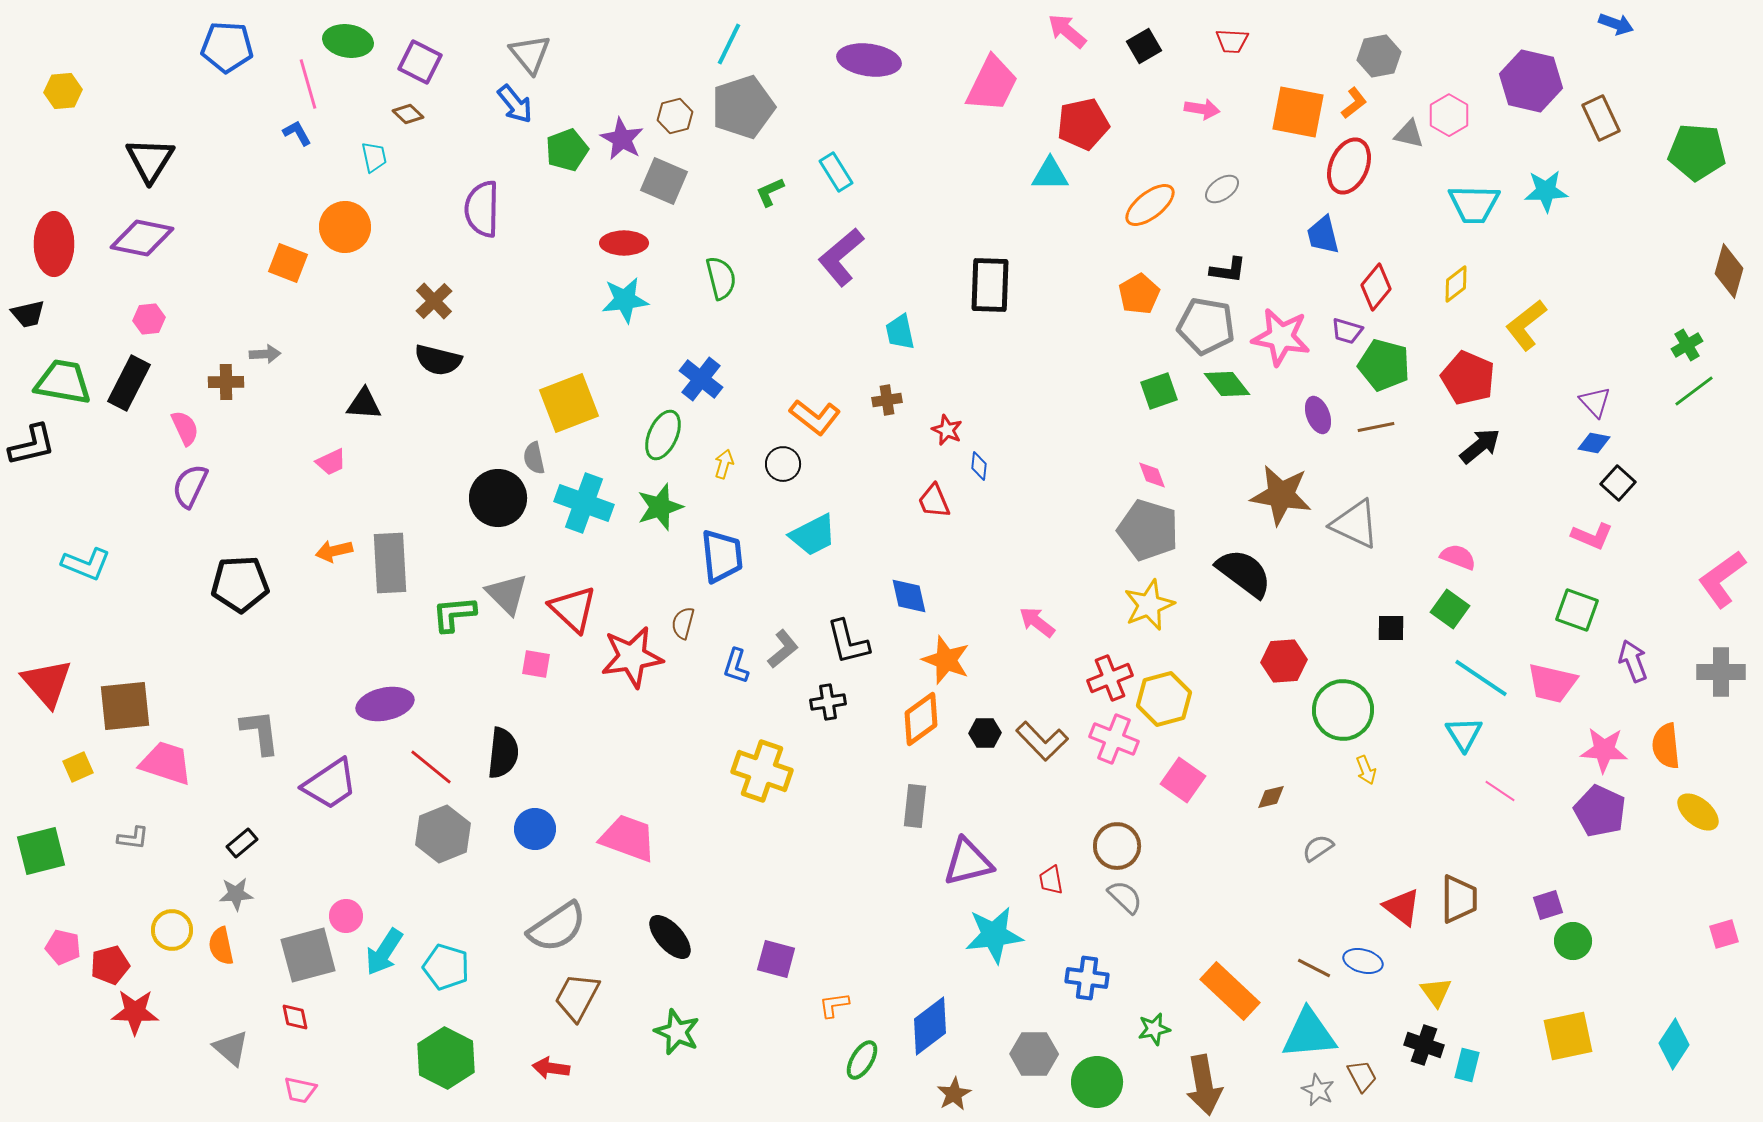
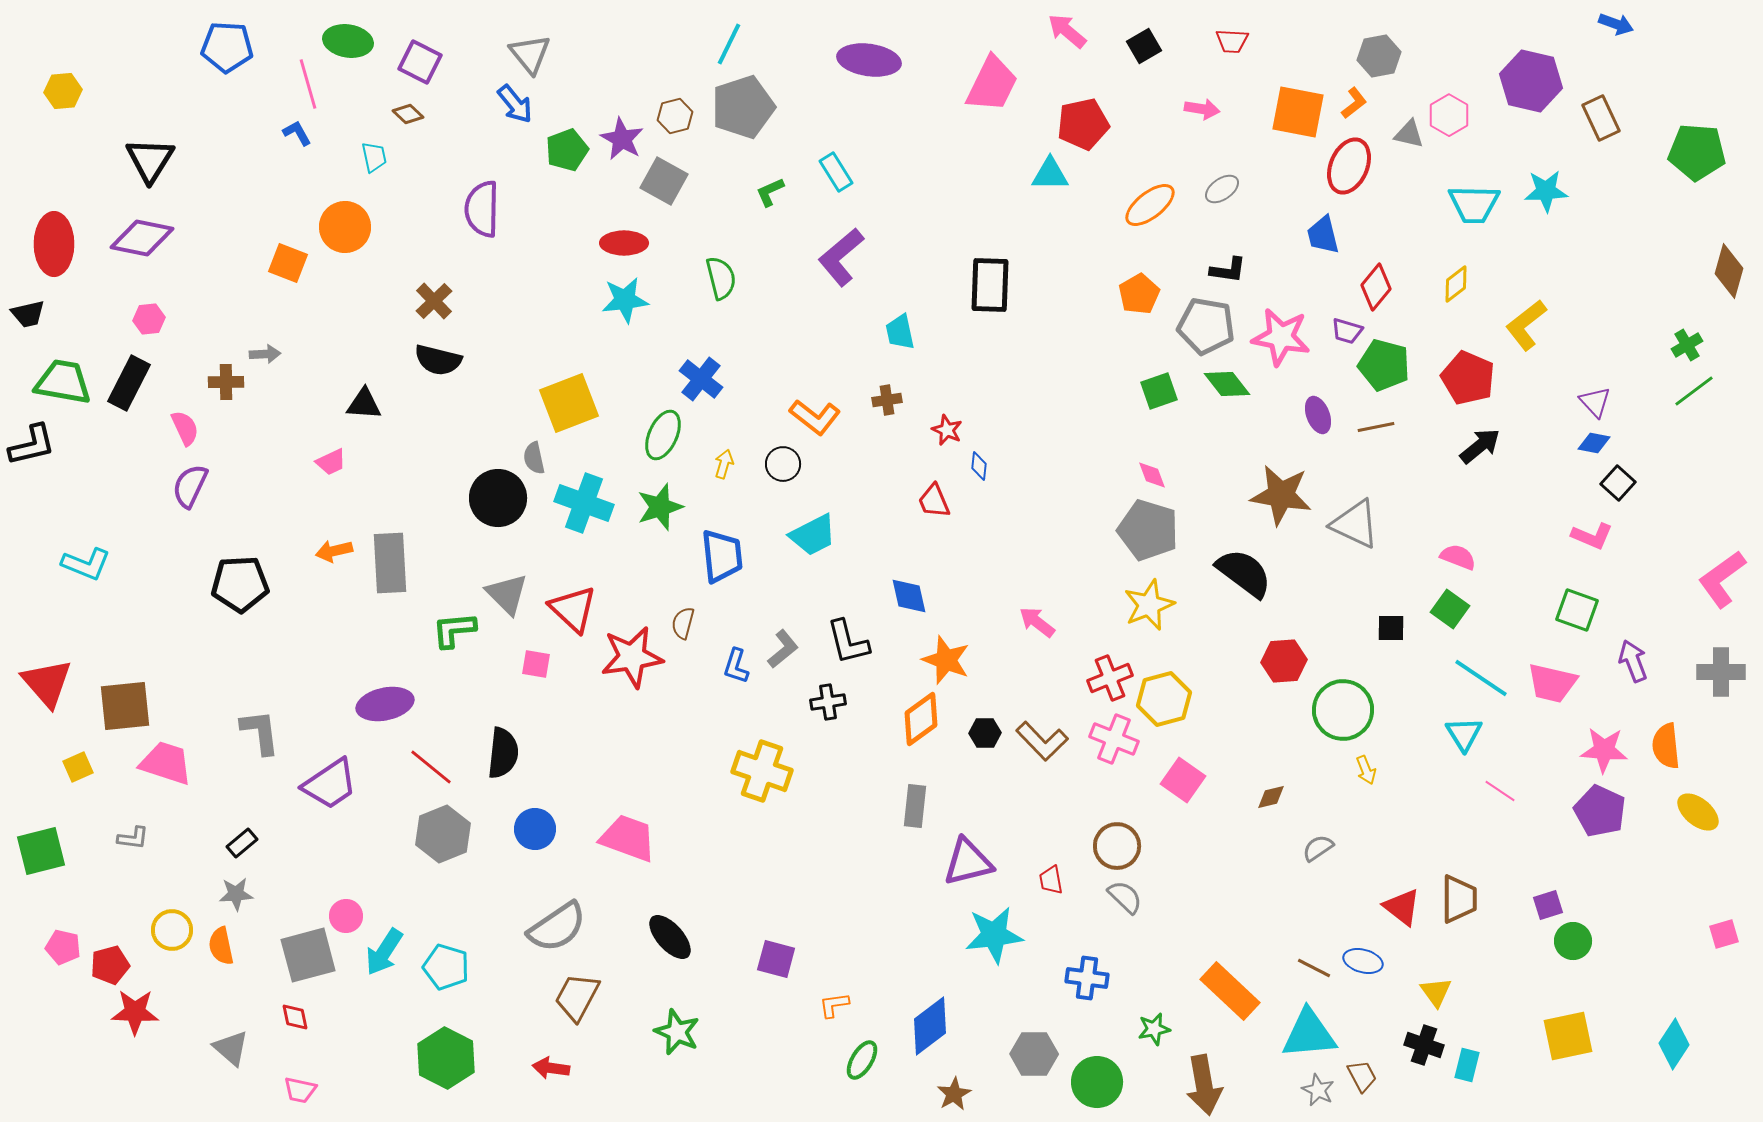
gray square at (664, 181): rotated 6 degrees clockwise
green L-shape at (454, 614): moved 16 px down
